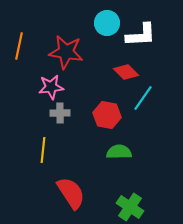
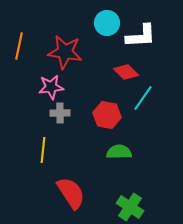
white L-shape: moved 1 px down
red star: moved 1 px left
